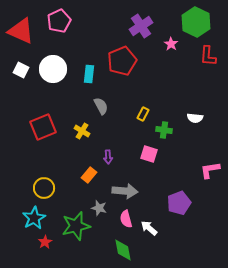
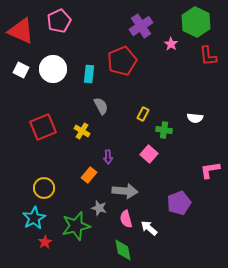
red L-shape: rotated 10 degrees counterclockwise
pink square: rotated 24 degrees clockwise
